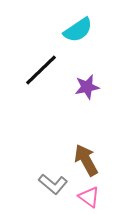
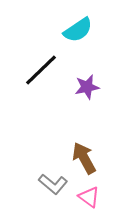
brown arrow: moved 2 px left, 2 px up
